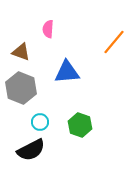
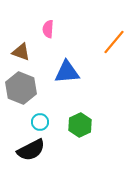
green hexagon: rotated 15 degrees clockwise
